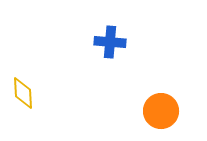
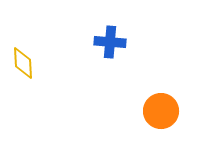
yellow diamond: moved 30 px up
